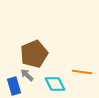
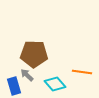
brown pentagon: rotated 24 degrees clockwise
cyan diamond: rotated 15 degrees counterclockwise
